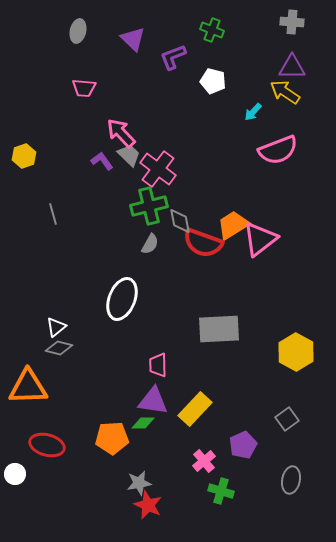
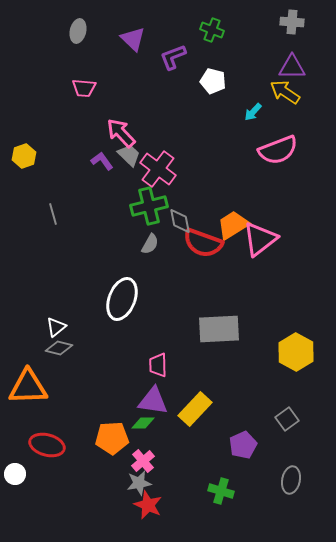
pink cross at (204, 461): moved 61 px left
